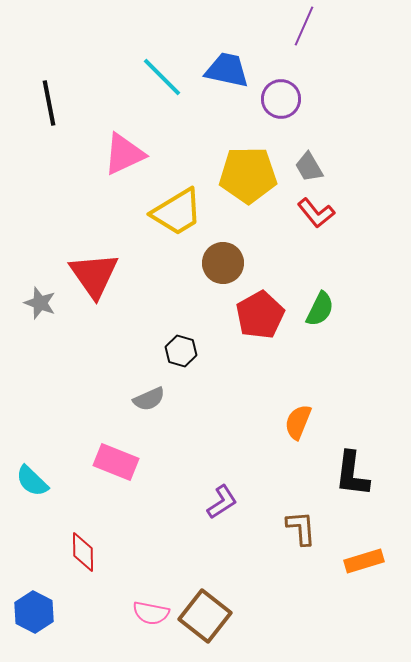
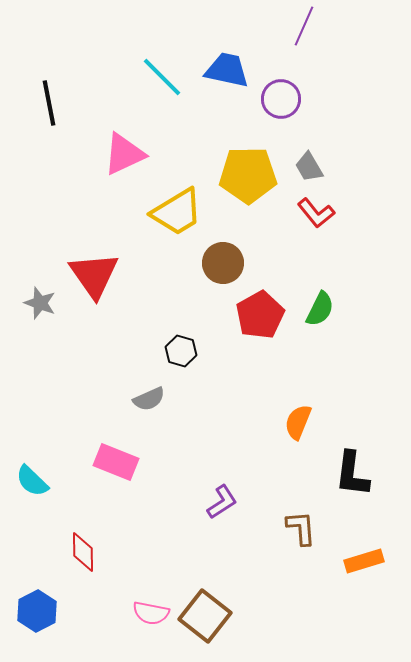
blue hexagon: moved 3 px right, 1 px up; rotated 6 degrees clockwise
